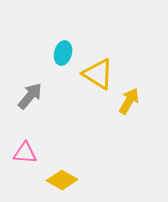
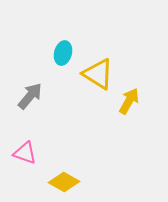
pink triangle: rotated 15 degrees clockwise
yellow diamond: moved 2 px right, 2 px down
